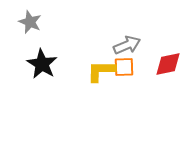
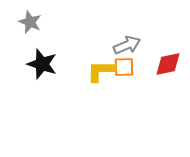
black star: rotated 12 degrees counterclockwise
